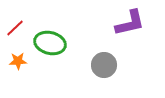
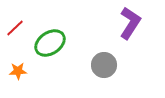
purple L-shape: rotated 44 degrees counterclockwise
green ellipse: rotated 48 degrees counterclockwise
orange star: moved 10 px down
